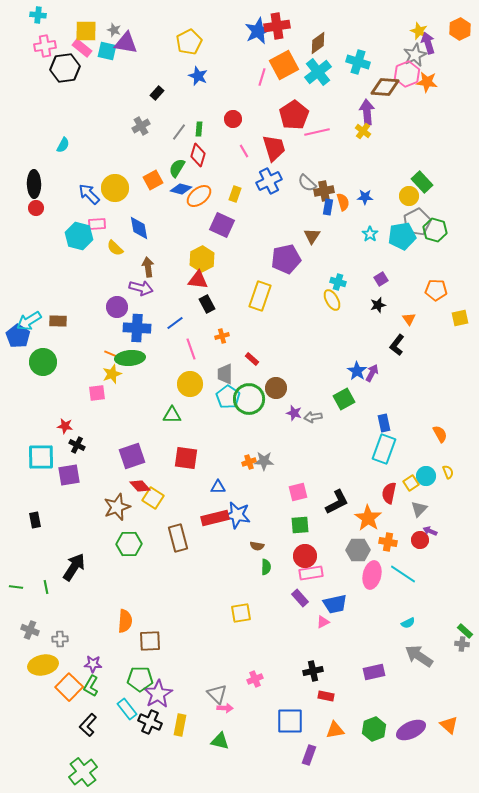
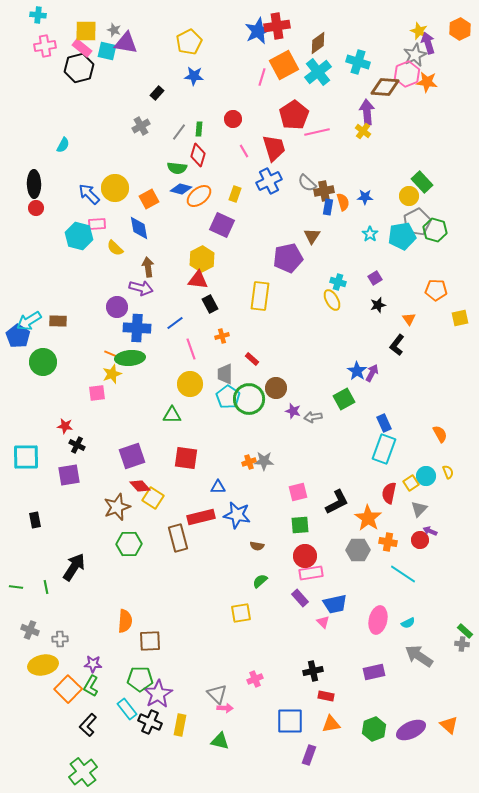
black hexagon at (65, 68): moved 14 px right; rotated 8 degrees counterclockwise
blue star at (198, 76): moved 4 px left; rotated 18 degrees counterclockwise
green semicircle at (177, 168): rotated 114 degrees counterclockwise
orange square at (153, 180): moved 4 px left, 19 px down
purple pentagon at (286, 259): moved 2 px right, 1 px up
purple square at (381, 279): moved 6 px left, 1 px up
yellow rectangle at (260, 296): rotated 12 degrees counterclockwise
black rectangle at (207, 304): moved 3 px right
purple star at (294, 413): moved 1 px left, 2 px up
blue rectangle at (384, 423): rotated 12 degrees counterclockwise
cyan square at (41, 457): moved 15 px left
red rectangle at (215, 518): moved 14 px left, 1 px up
green semicircle at (266, 567): moved 6 px left, 14 px down; rotated 133 degrees counterclockwise
pink ellipse at (372, 575): moved 6 px right, 45 px down
pink triangle at (323, 622): rotated 48 degrees counterclockwise
orange square at (69, 687): moved 1 px left, 2 px down
orange triangle at (335, 730): moved 4 px left, 6 px up
